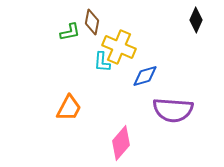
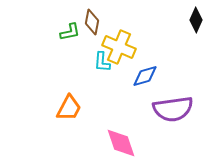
purple semicircle: moved 1 px up; rotated 12 degrees counterclockwise
pink diamond: rotated 60 degrees counterclockwise
